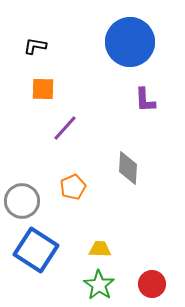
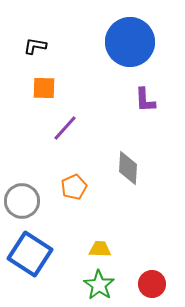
orange square: moved 1 px right, 1 px up
orange pentagon: moved 1 px right
blue square: moved 6 px left, 4 px down
